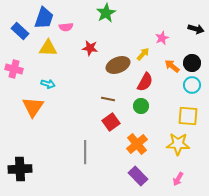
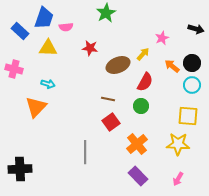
orange triangle: moved 3 px right; rotated 10 degrees clockwise
